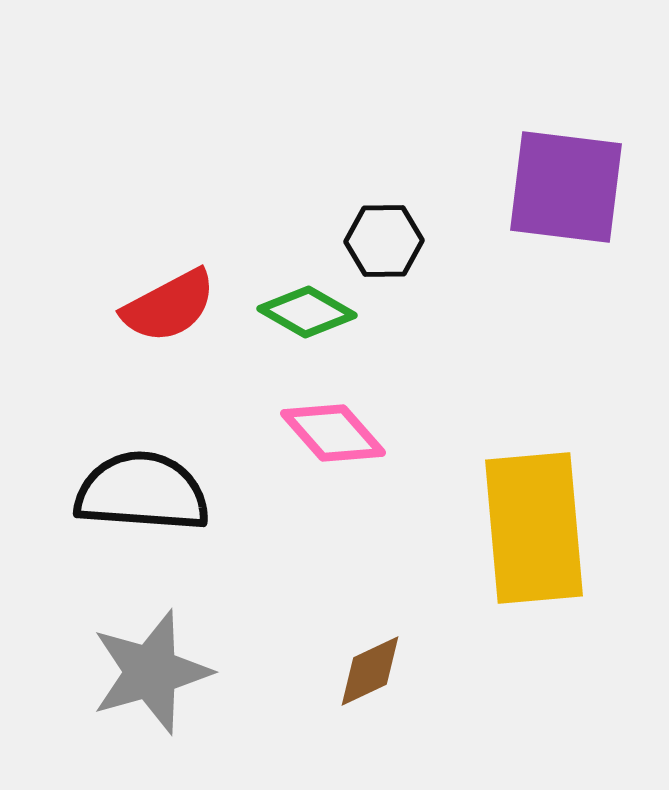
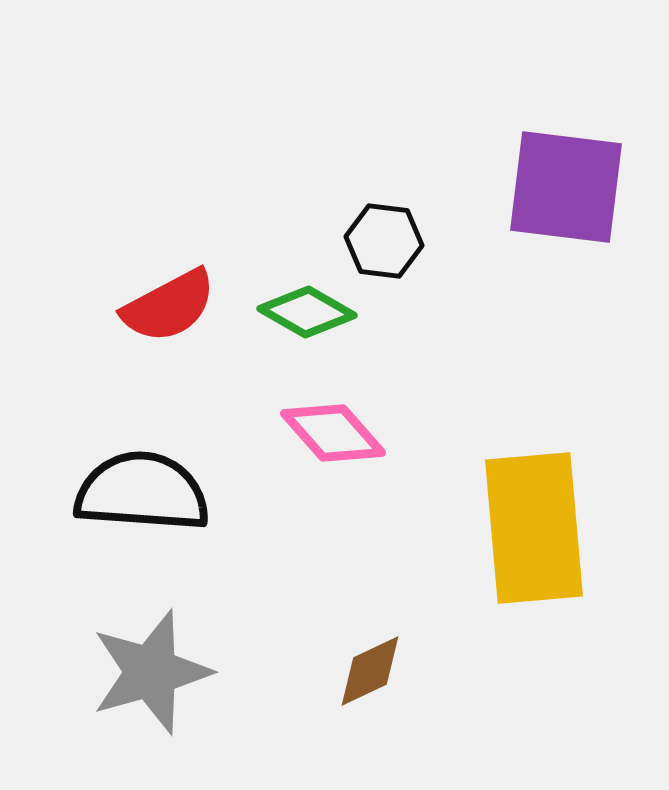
black hexagon: rotated 8 degrees clockwise
